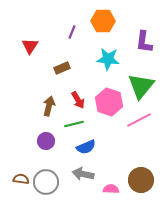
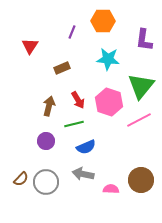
purple L-shape: moved 2 px up
brown semicircle: rotated 126 degrees clockwise
